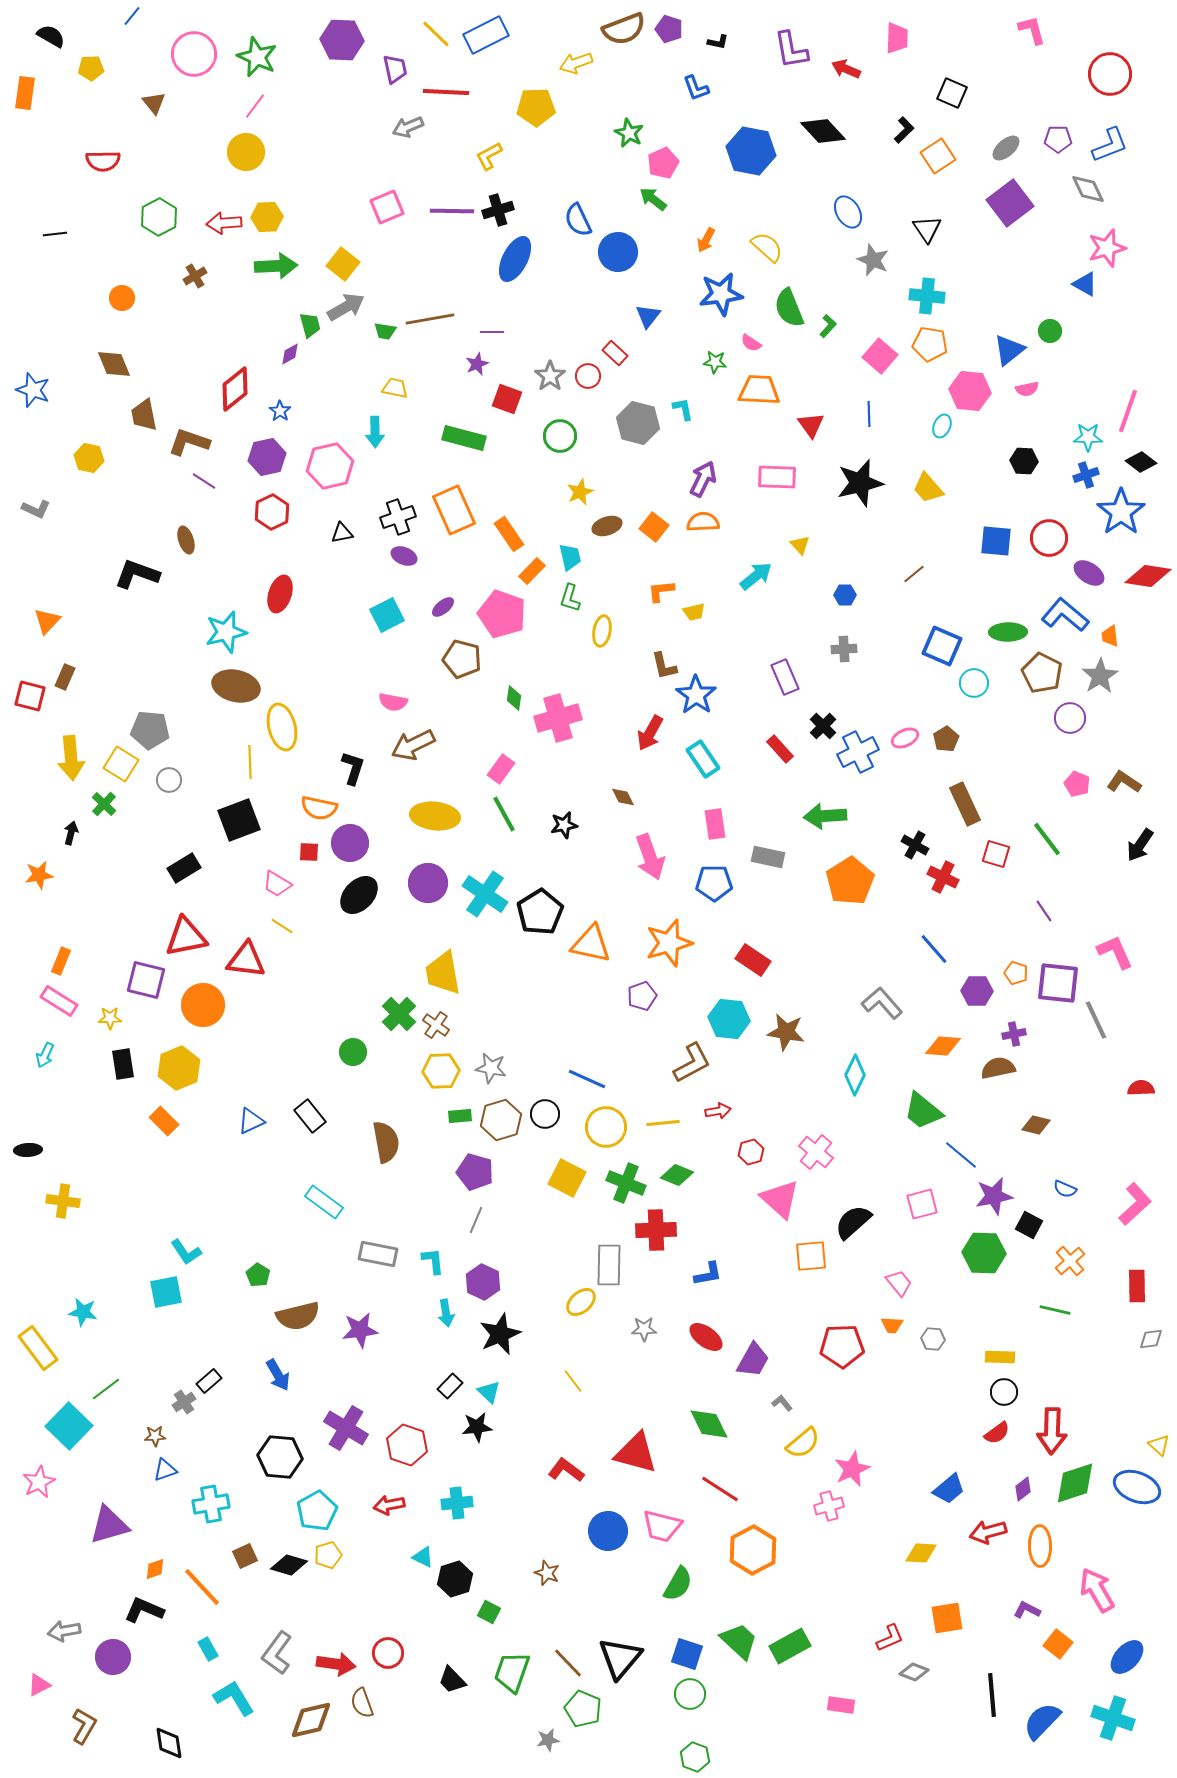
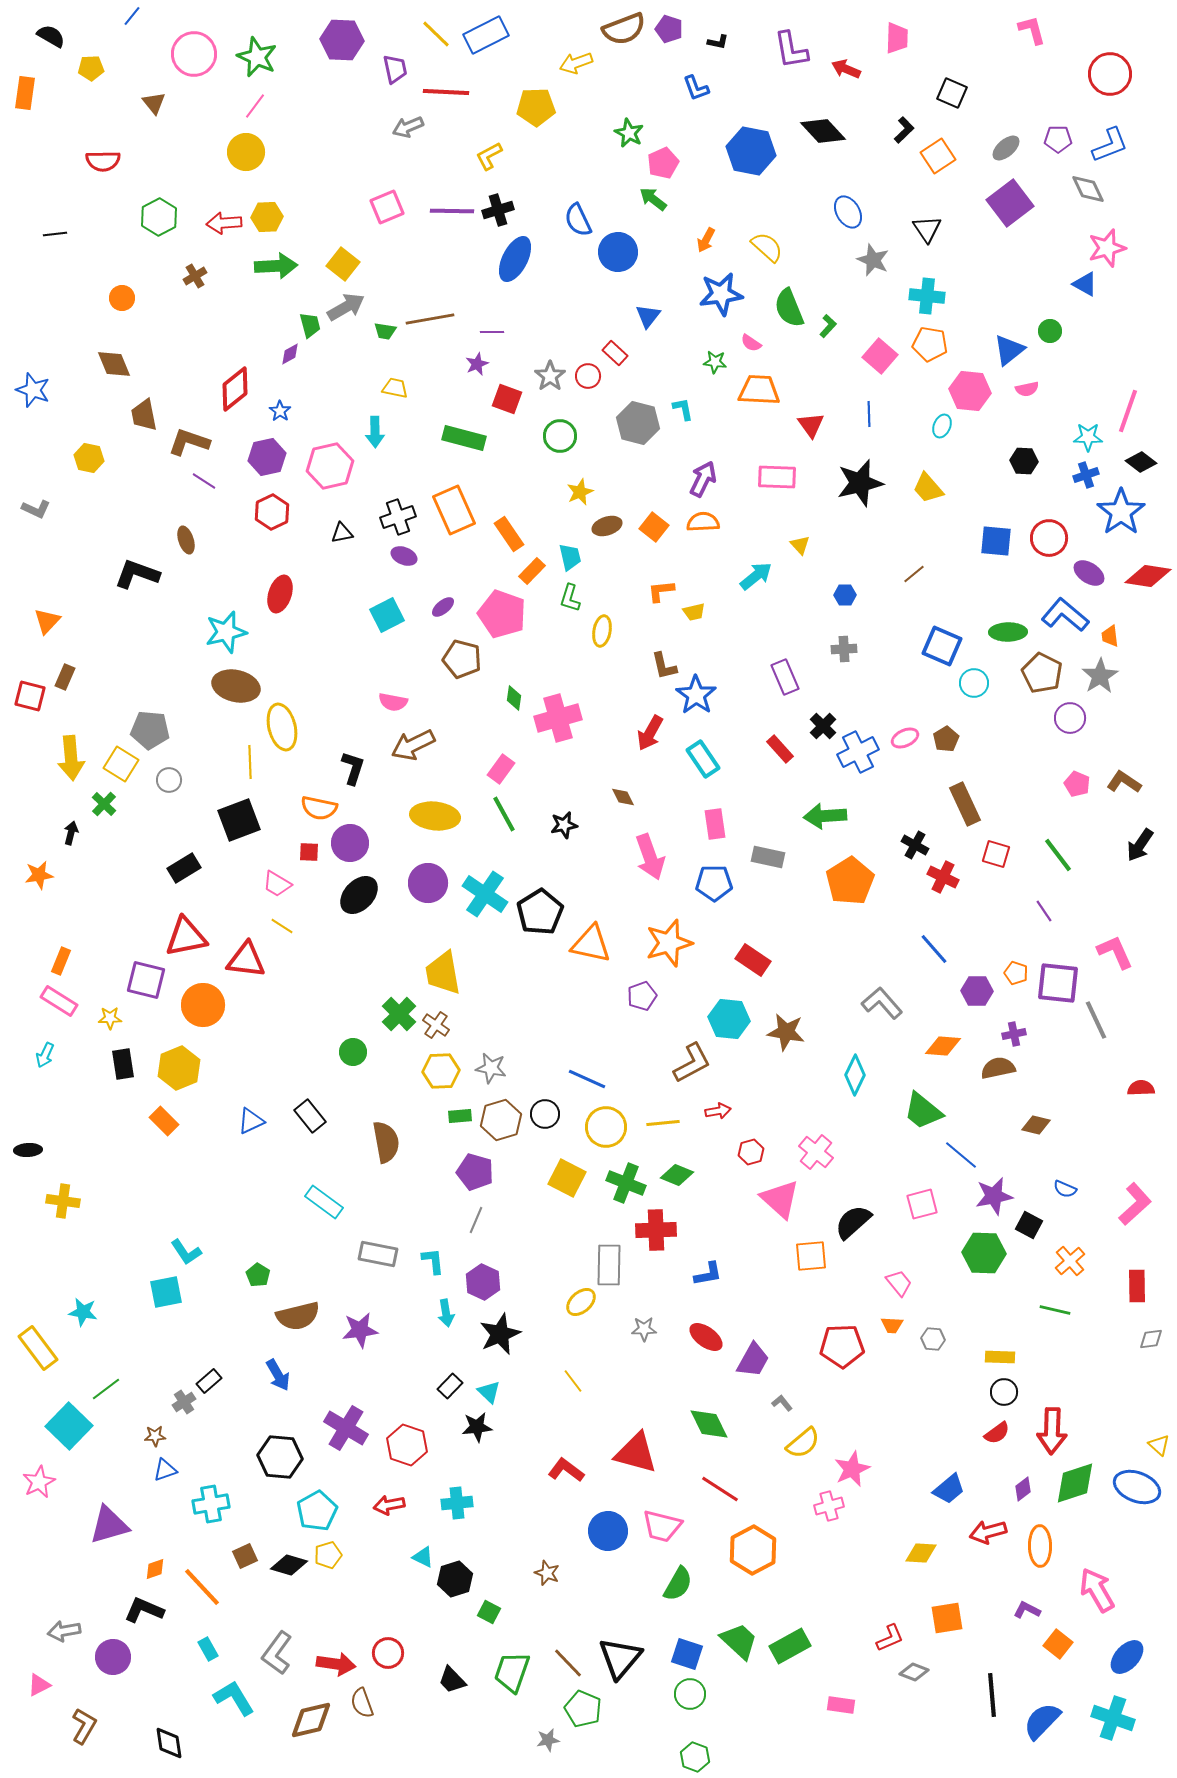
green line at (1047, 839): moved 11 px right, 16 px down
